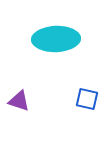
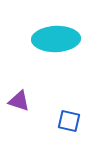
blue square: moved 18 px left, 22 px down
